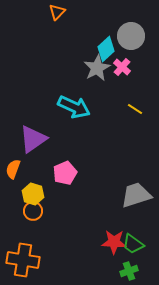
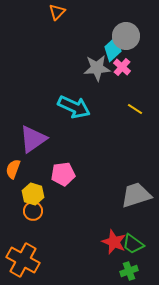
gray circle: moved 5 px left
cyan diamond: moved 7 px right
gray star: rotated 24 degrees clockwise
pink pentagon: moved 2 px left, 1 px down; rotated 15 degrees clockwise
red star: rotated 20 degrees clockwise
orange cross: rotated 20 degrees clockwise
